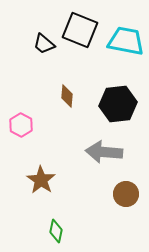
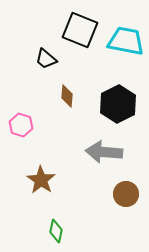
black trapezoid: moved 2 px right, 15 px down
black hexagon: rotated 21 degrees counterclockwise
pink hexagon: rotated 10 degrees counterclockwise
